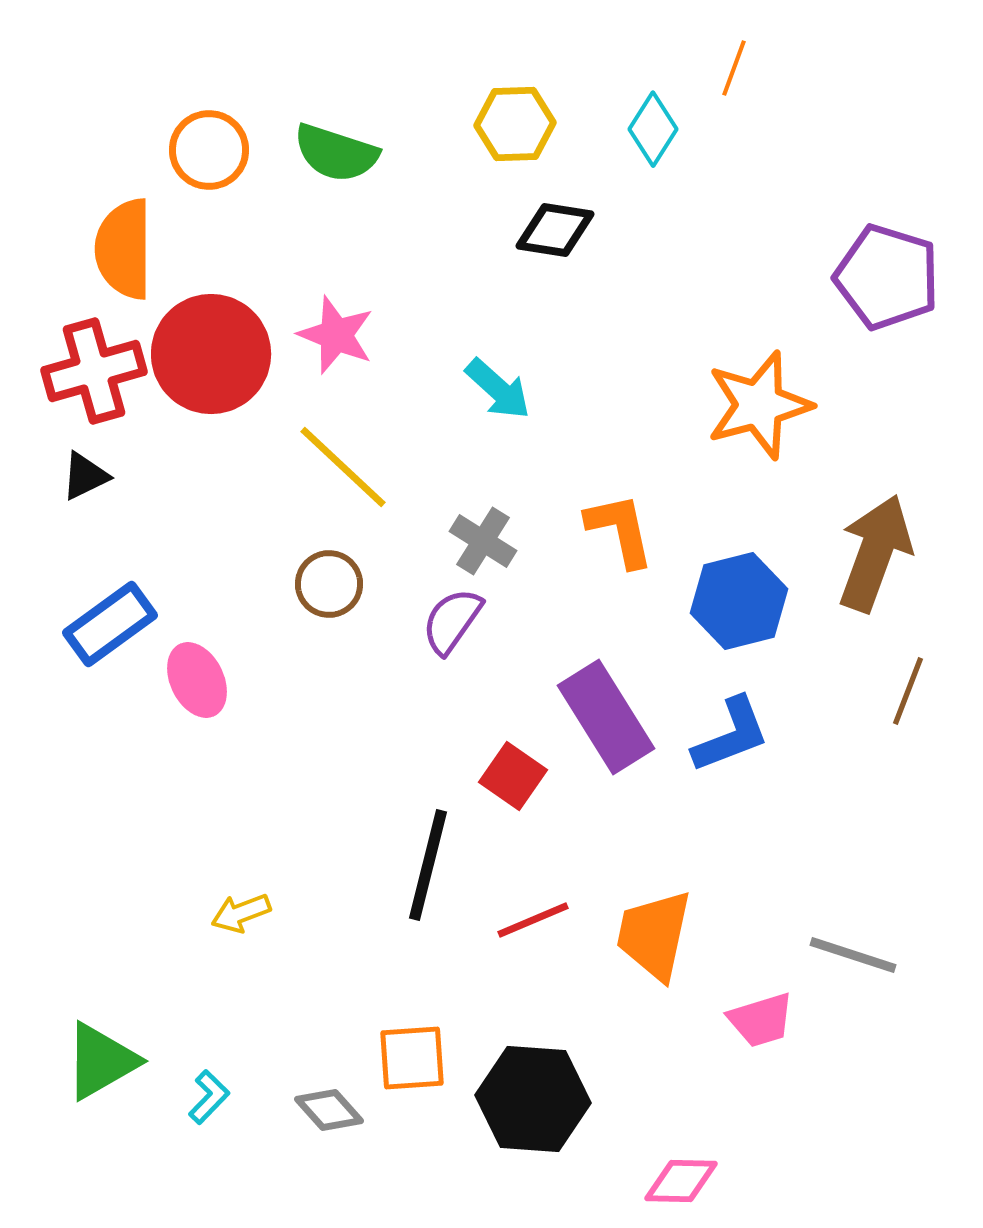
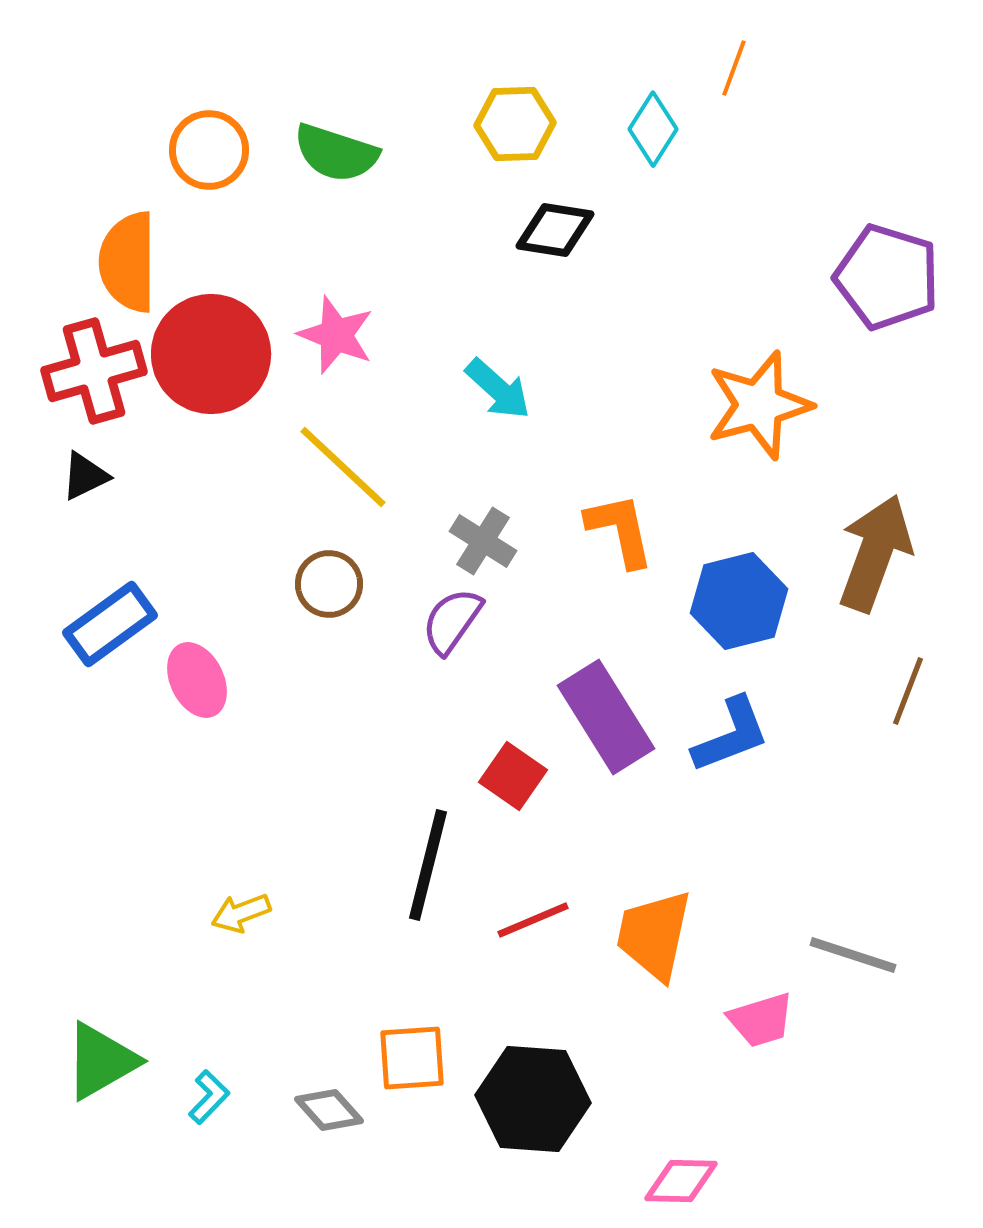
orange semicircle: moved 4 px right, 13 px down
